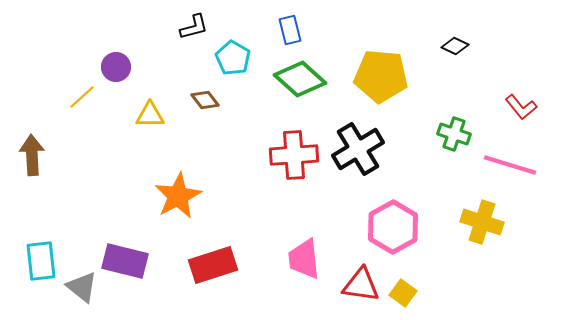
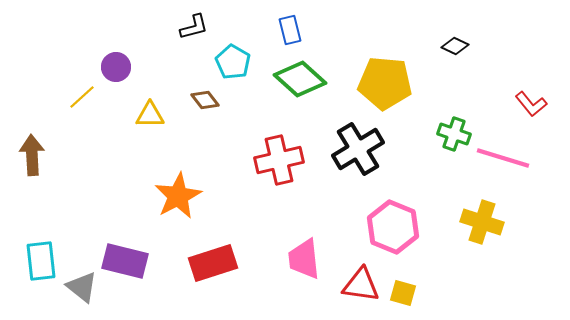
cyan pentagon: moved 4 px down
yellow pentagon: moved 4 px right, 7 px down
red L-shape: moved 10 px right, 3 px up
red cross: moved 15 px left, 5 px down; rotated 9 degrees counterclockwise
pink line: moved 7 px left, 7 px up
pink hexagon: rotated 9 degrees counterclockwise
red rectangle: moved 2 px up
yellow square: rotated 20 degrees counterclockwise
